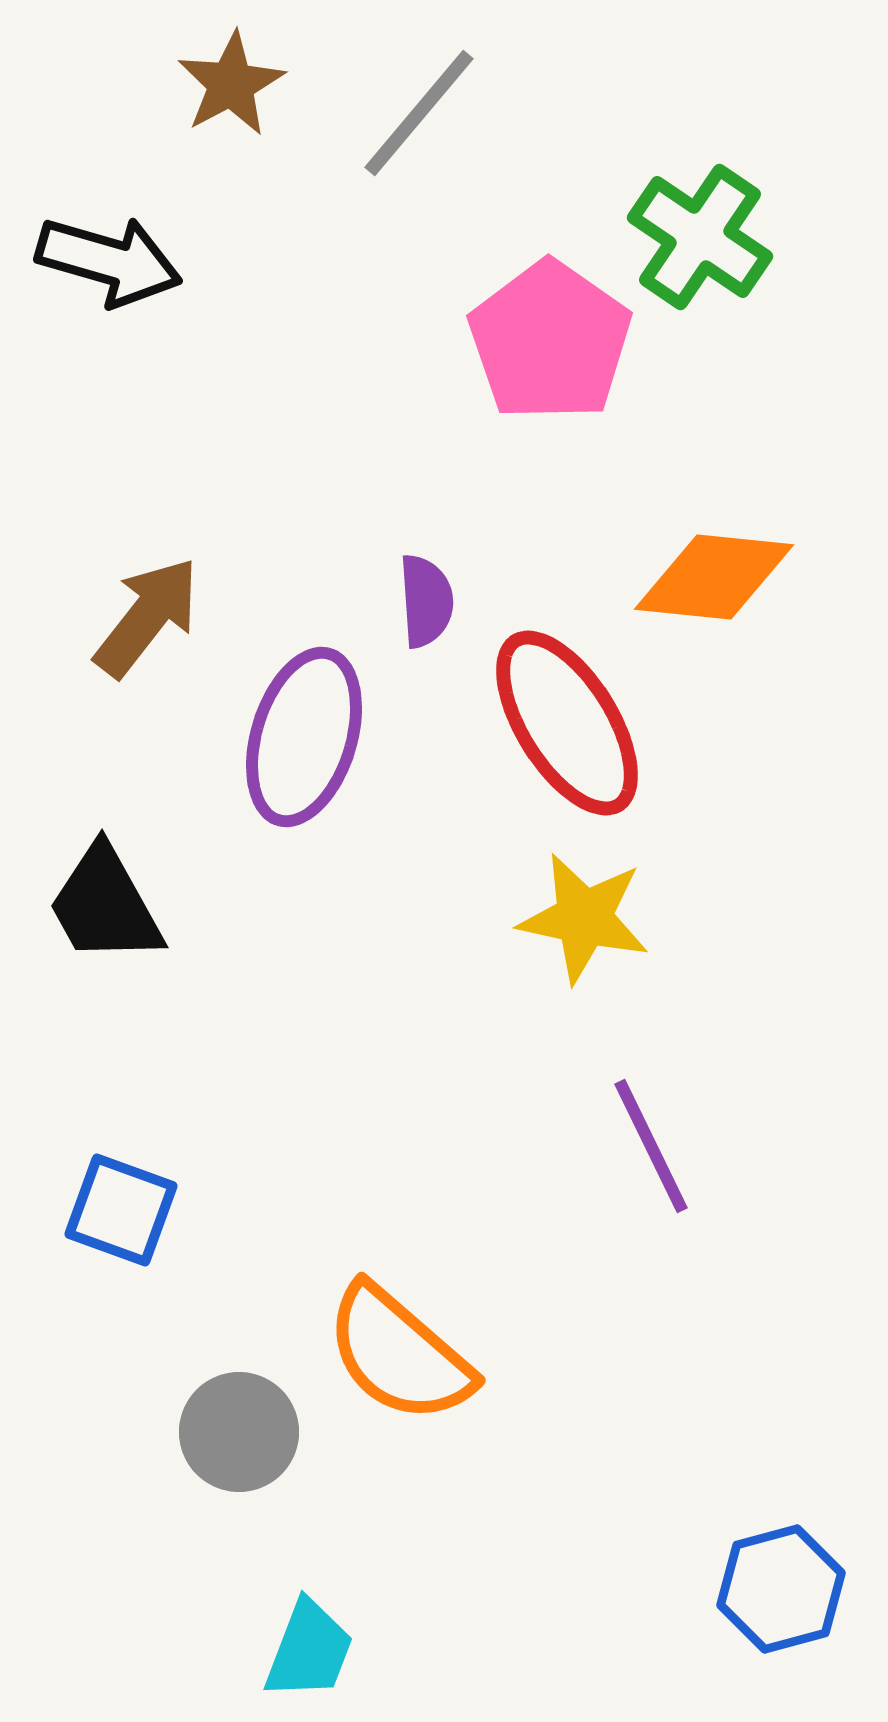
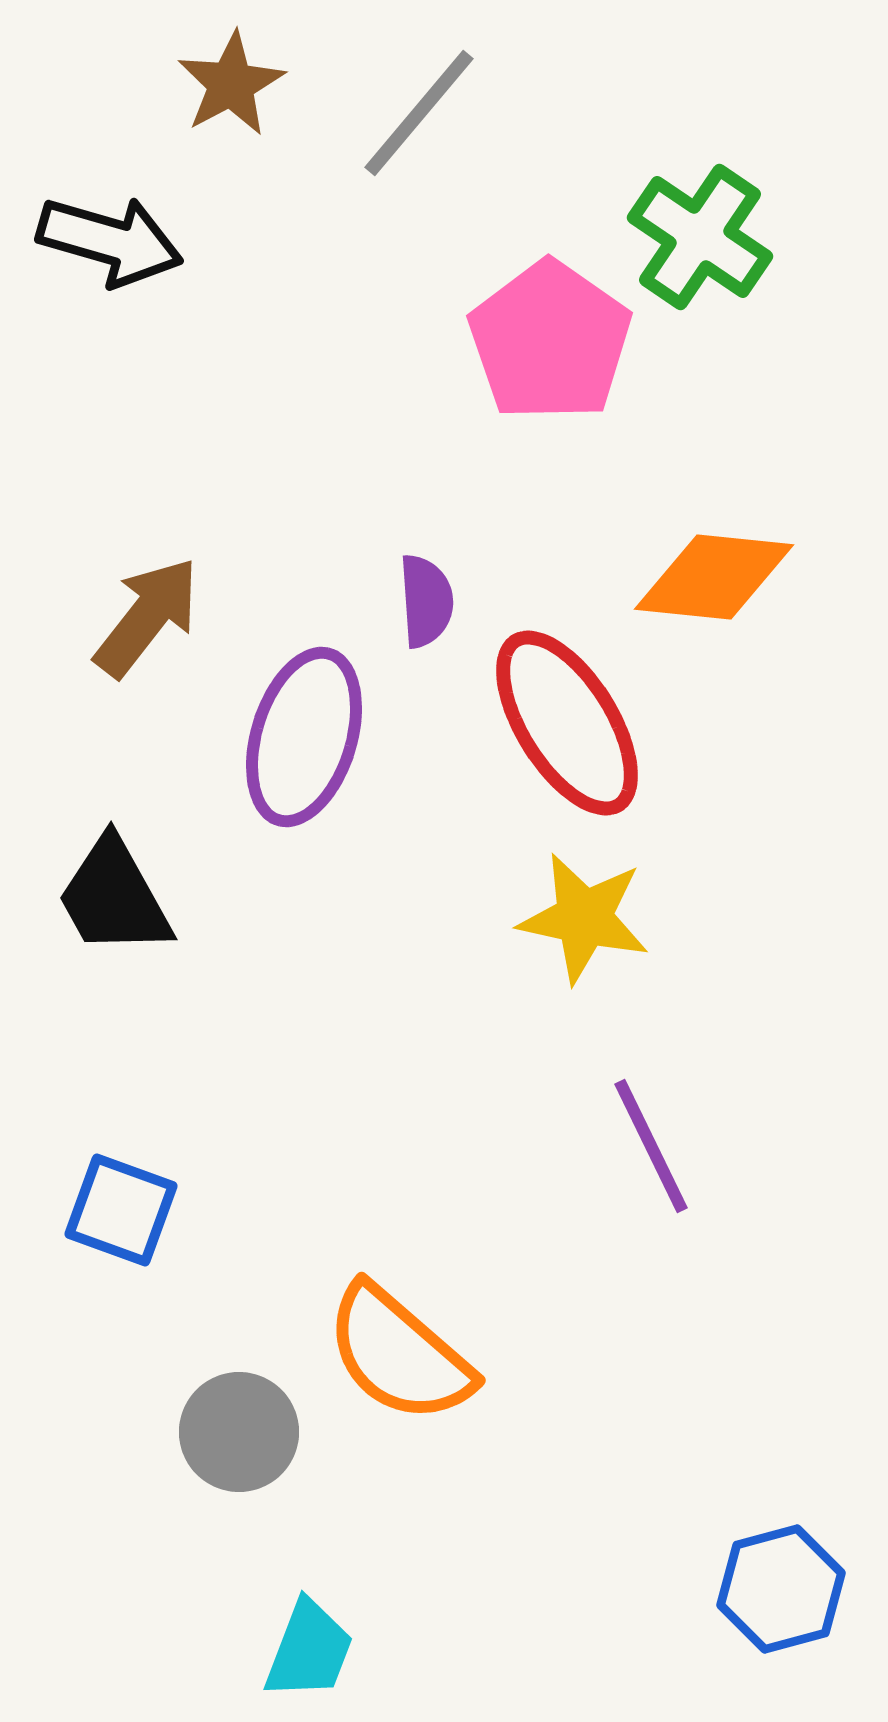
black arrow: moved 1 px right, 20 px up
black trapezoid: moved 9 px right, 8 px up
